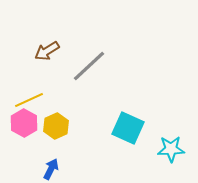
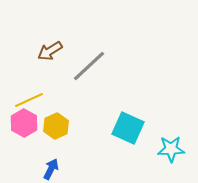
brown arrow: moved 3 px right
